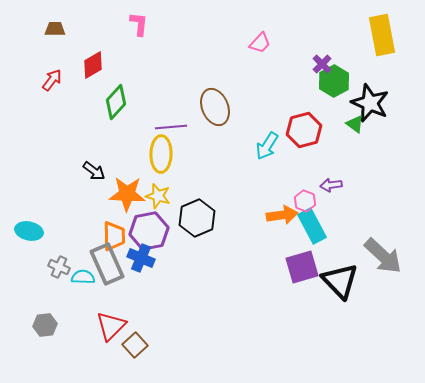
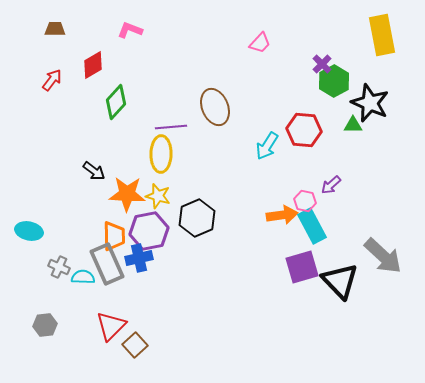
pink L-shape: moved 9 px left, 6 px down; rotated 75 degrees counterclockwise
green triangle: moved 2 px left, 1 px down; rotated 36 degrees counterclockwise
red hexagon: rotated 20 degrees clockwise
purple arrow: rotated 35 degrees counterclockwise
pink hexagon: rotated 10 degrees counterclockwise
blue cross: moved 2 px left; rotated 36 degrees counterclockwise
